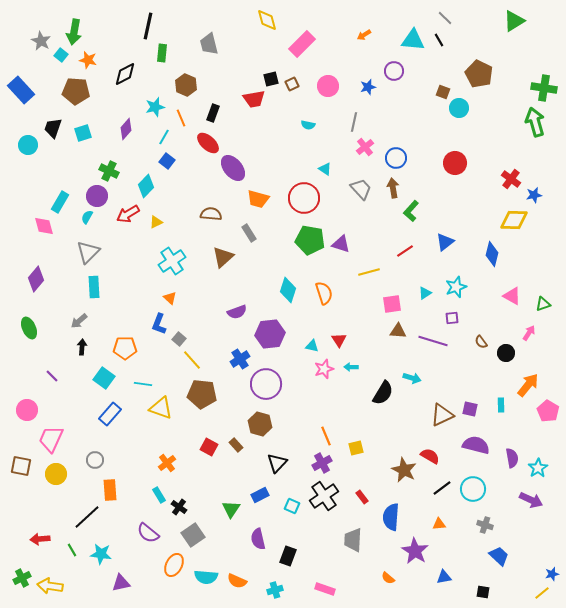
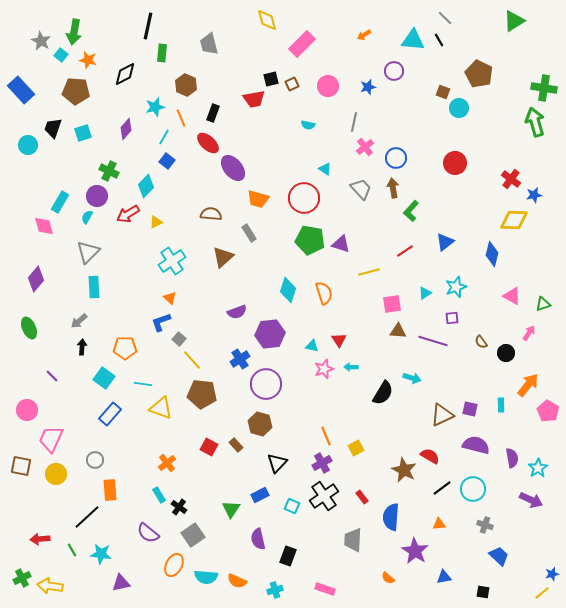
blue L-shape at (159, 324): moved 2 px right, 2 px up; rotated 50 degrees clockwise
yellow square at (356, 448): rotated 14 degrees counterclockwise
